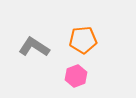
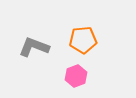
gray L-shape: rotated 12 degrees counterclockwise
